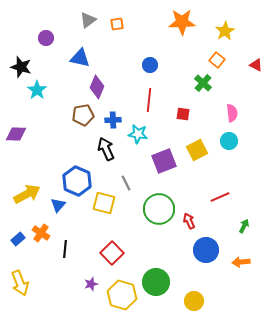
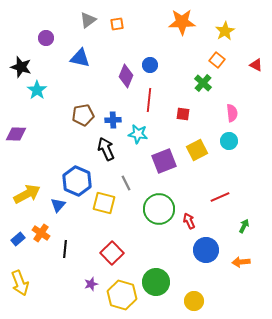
purple diamond at (97, 87): moved 29 px right, 11 px up
